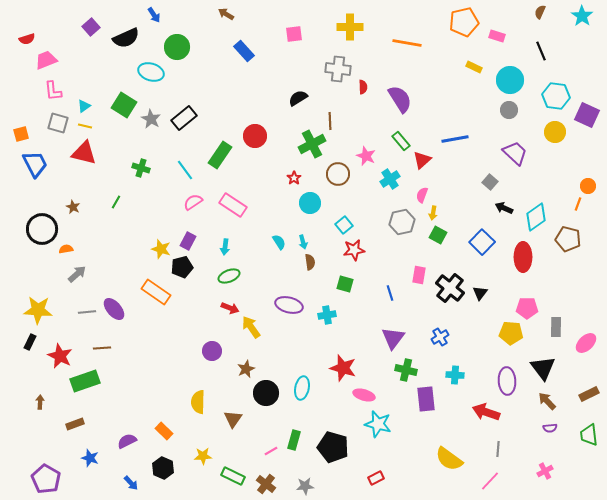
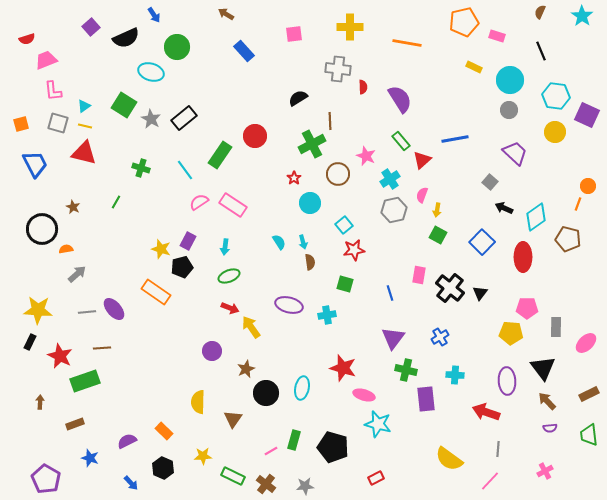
orange square at (21, 134): moved 10 px up
pink semicircle at (193, 202): moved 6 px right
yellow arrow at (433, 213): moved 4 px right, 3 px up
gray hexagon at (402, 222): moved 8 px left, 12 px up
